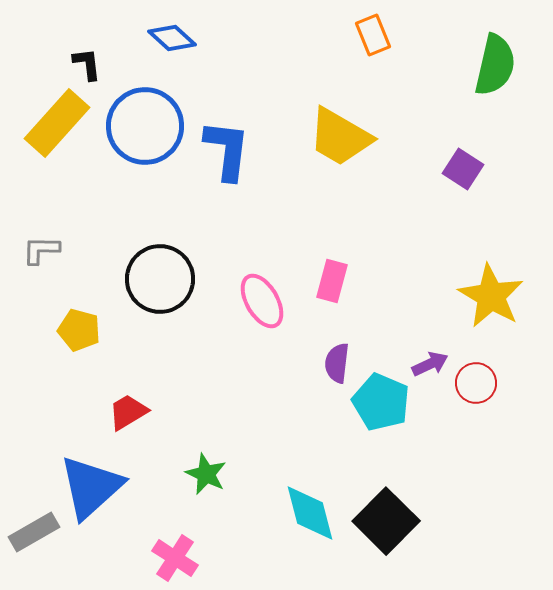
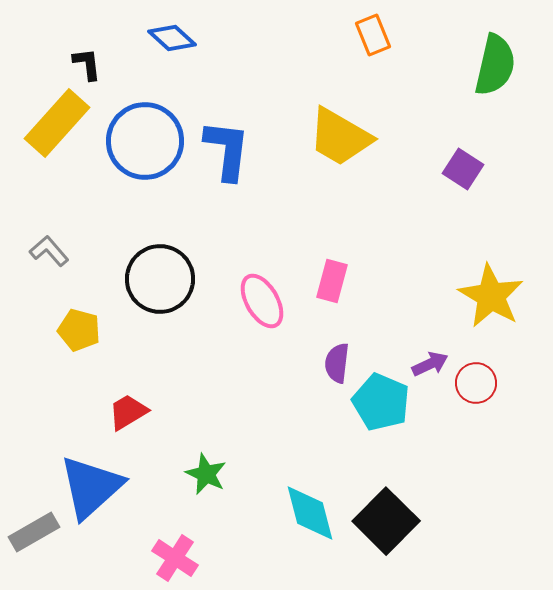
blue circle: moved 15 px down
gray L-shape: moved 8 px right, 1 px down; rotated 48 degrees clockwise
